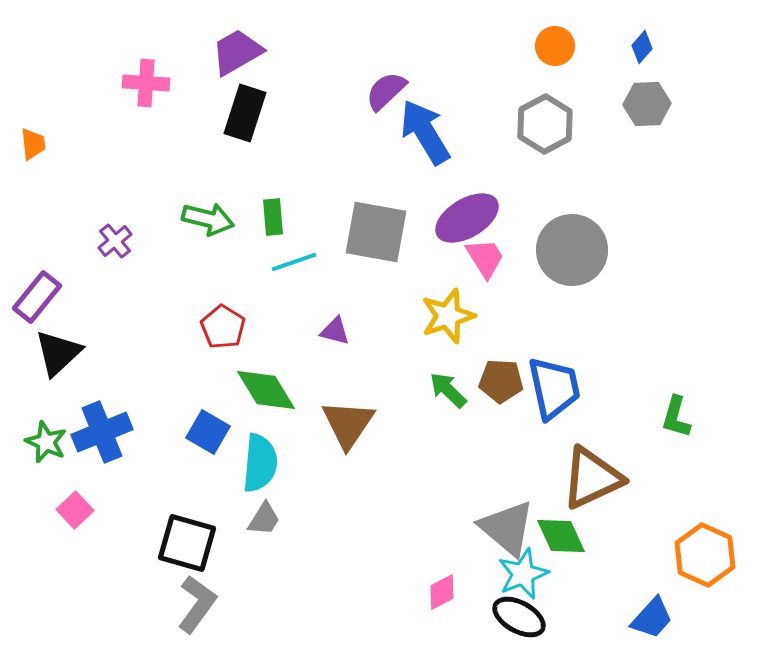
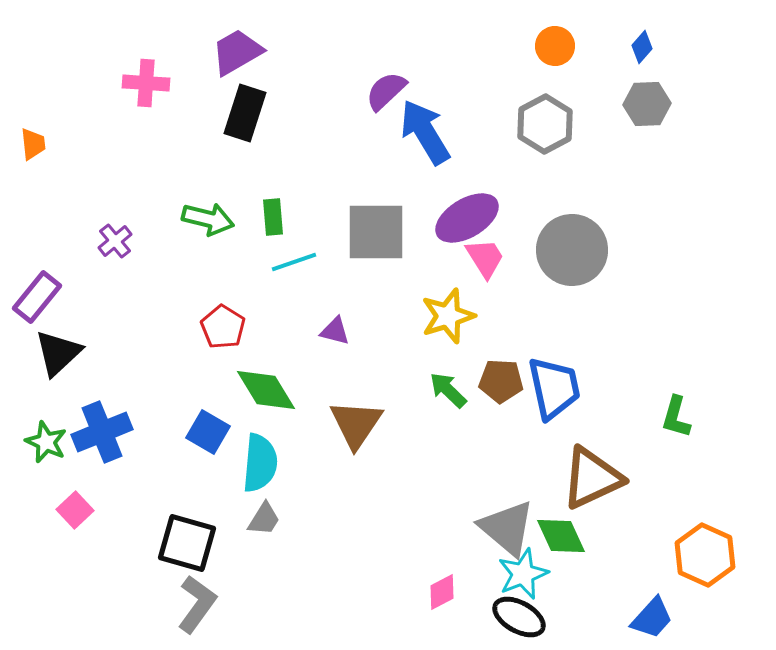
gray square at (376, 232): rotated 10 degrees counterclockwise
brown triangle at (348, 424): moved 8 px right
